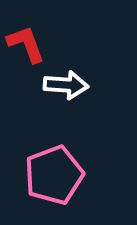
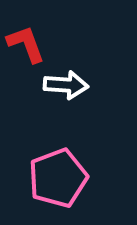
pink pentagon: moved 4 px right, 3 px down
